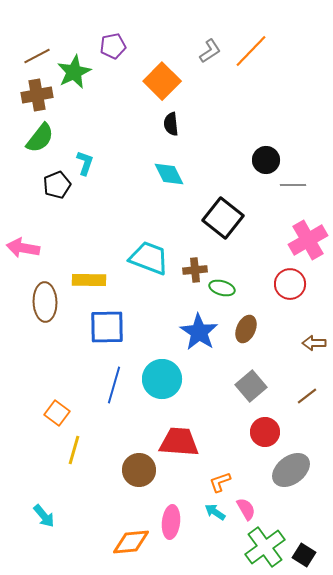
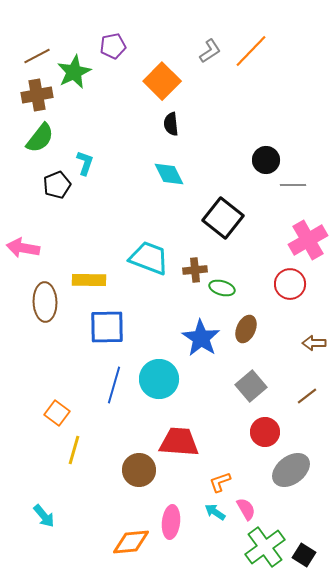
blue star at (199, 332): moved 2 px right, 6 px down
cyan circle at (162, 379): moved 3 px left
